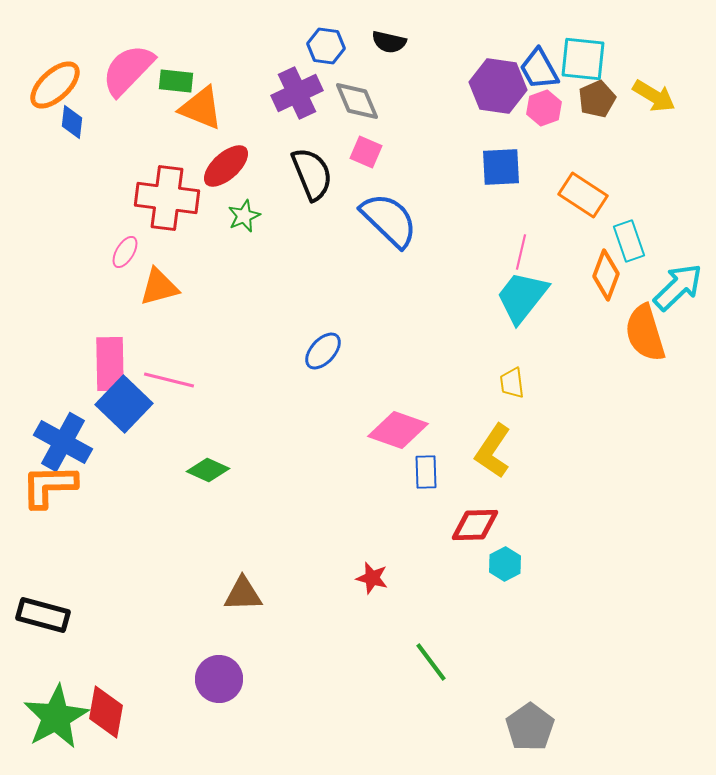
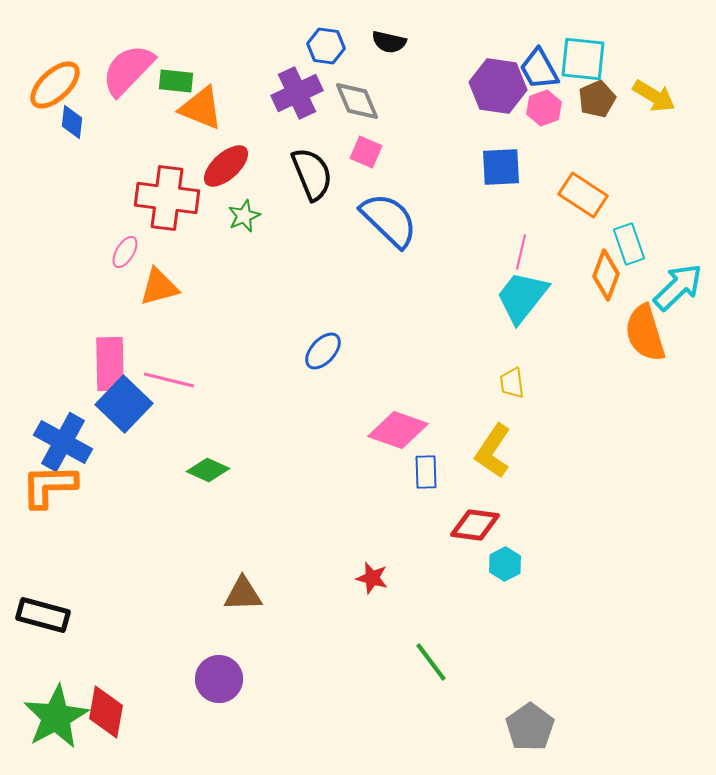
cyan rectangle at (629, 241): moved 3 px down
red diamond at (475, 525): rotated 9 degrees clockwise
